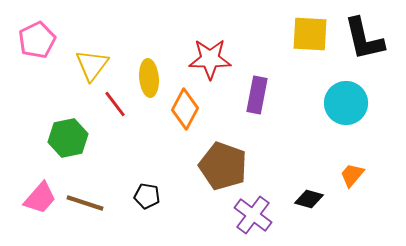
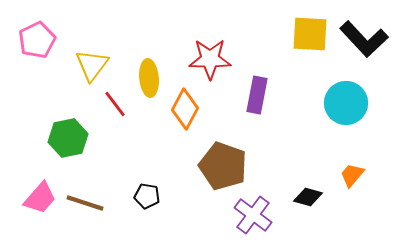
black L-shape: rotated 30 degrees counterclockwise
black diamond: moved 1 px left, 2 px up
